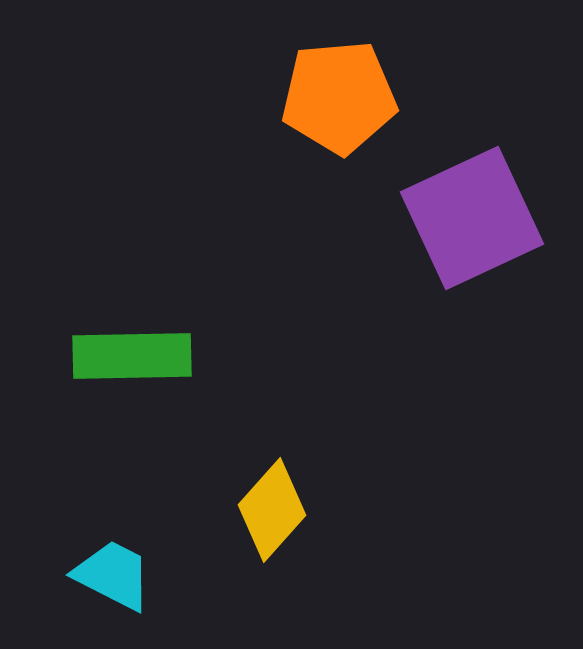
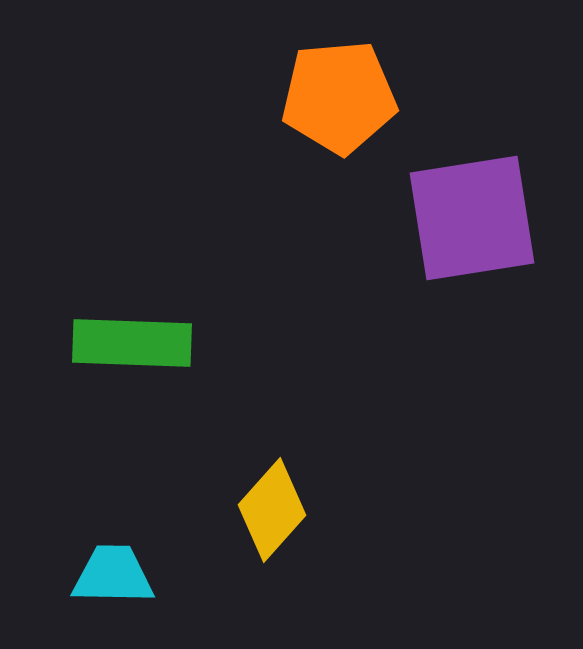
purple square: rotated 16 degrees clockwise
green rectangle: moved 13 px up; rotated 3 degrees clockwise
cyan trapezoid: rotated 26 degrees counterclockwise
